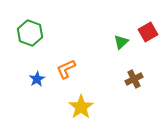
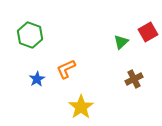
green hexagon: moved 2 px down
